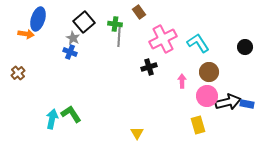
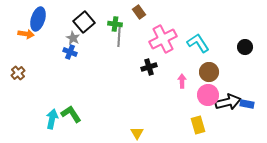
pink circle: moved 1 px right, 1 px up
